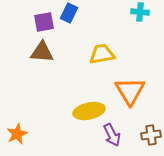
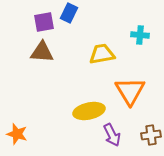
cyan cross: moved 23 px down
orange star: rotated 30 degrees counterclockwise
